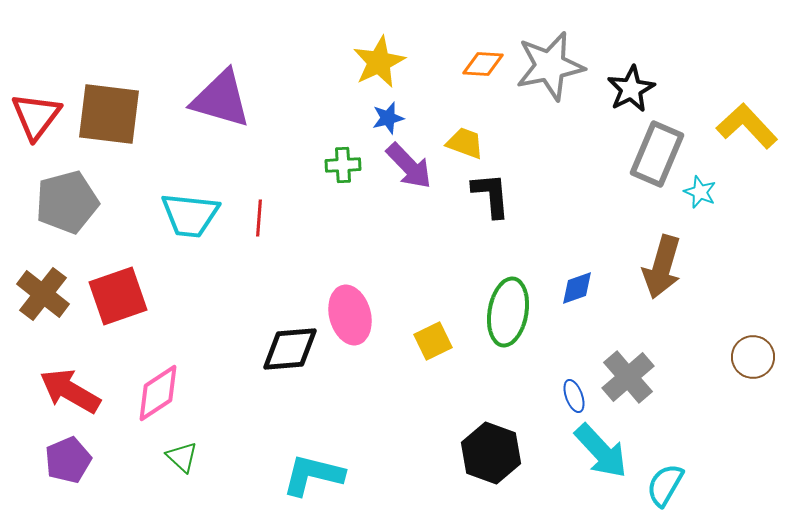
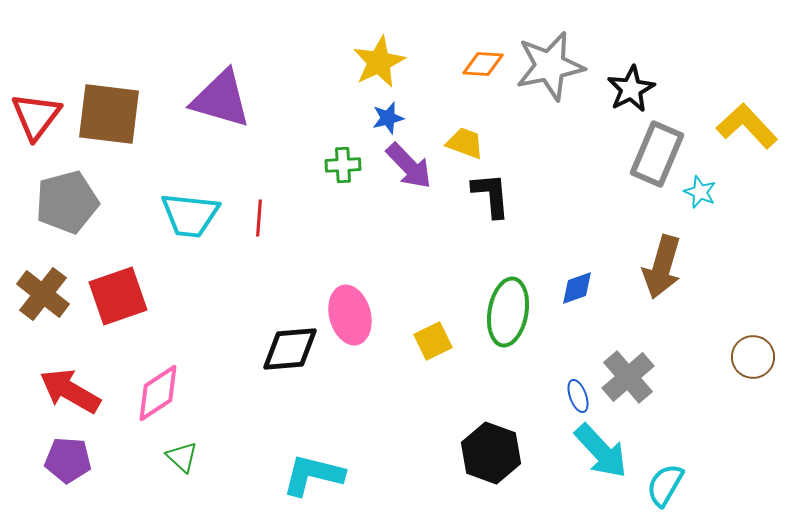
blue ellipse: moved 4 px right
purple pentagon: rotated 27 degrees clockwise
